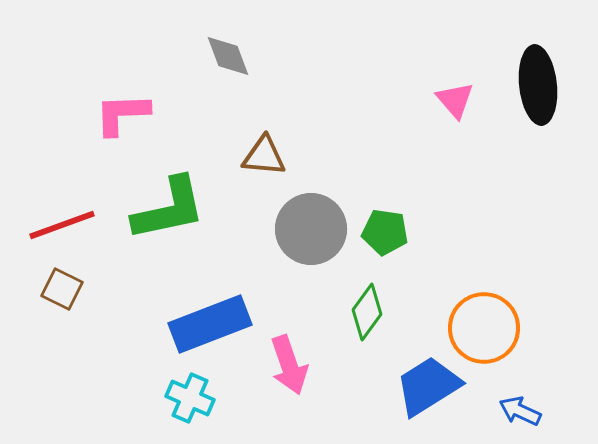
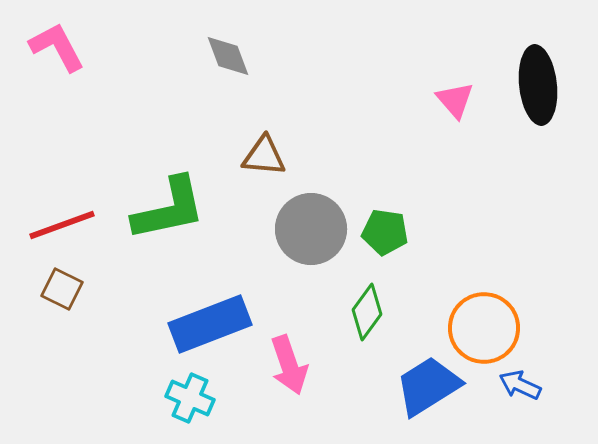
pink L-shape: moved 65 px left, 67 px up; rotated 64 degrees clockwise
blue arrow: moved 26 px up
